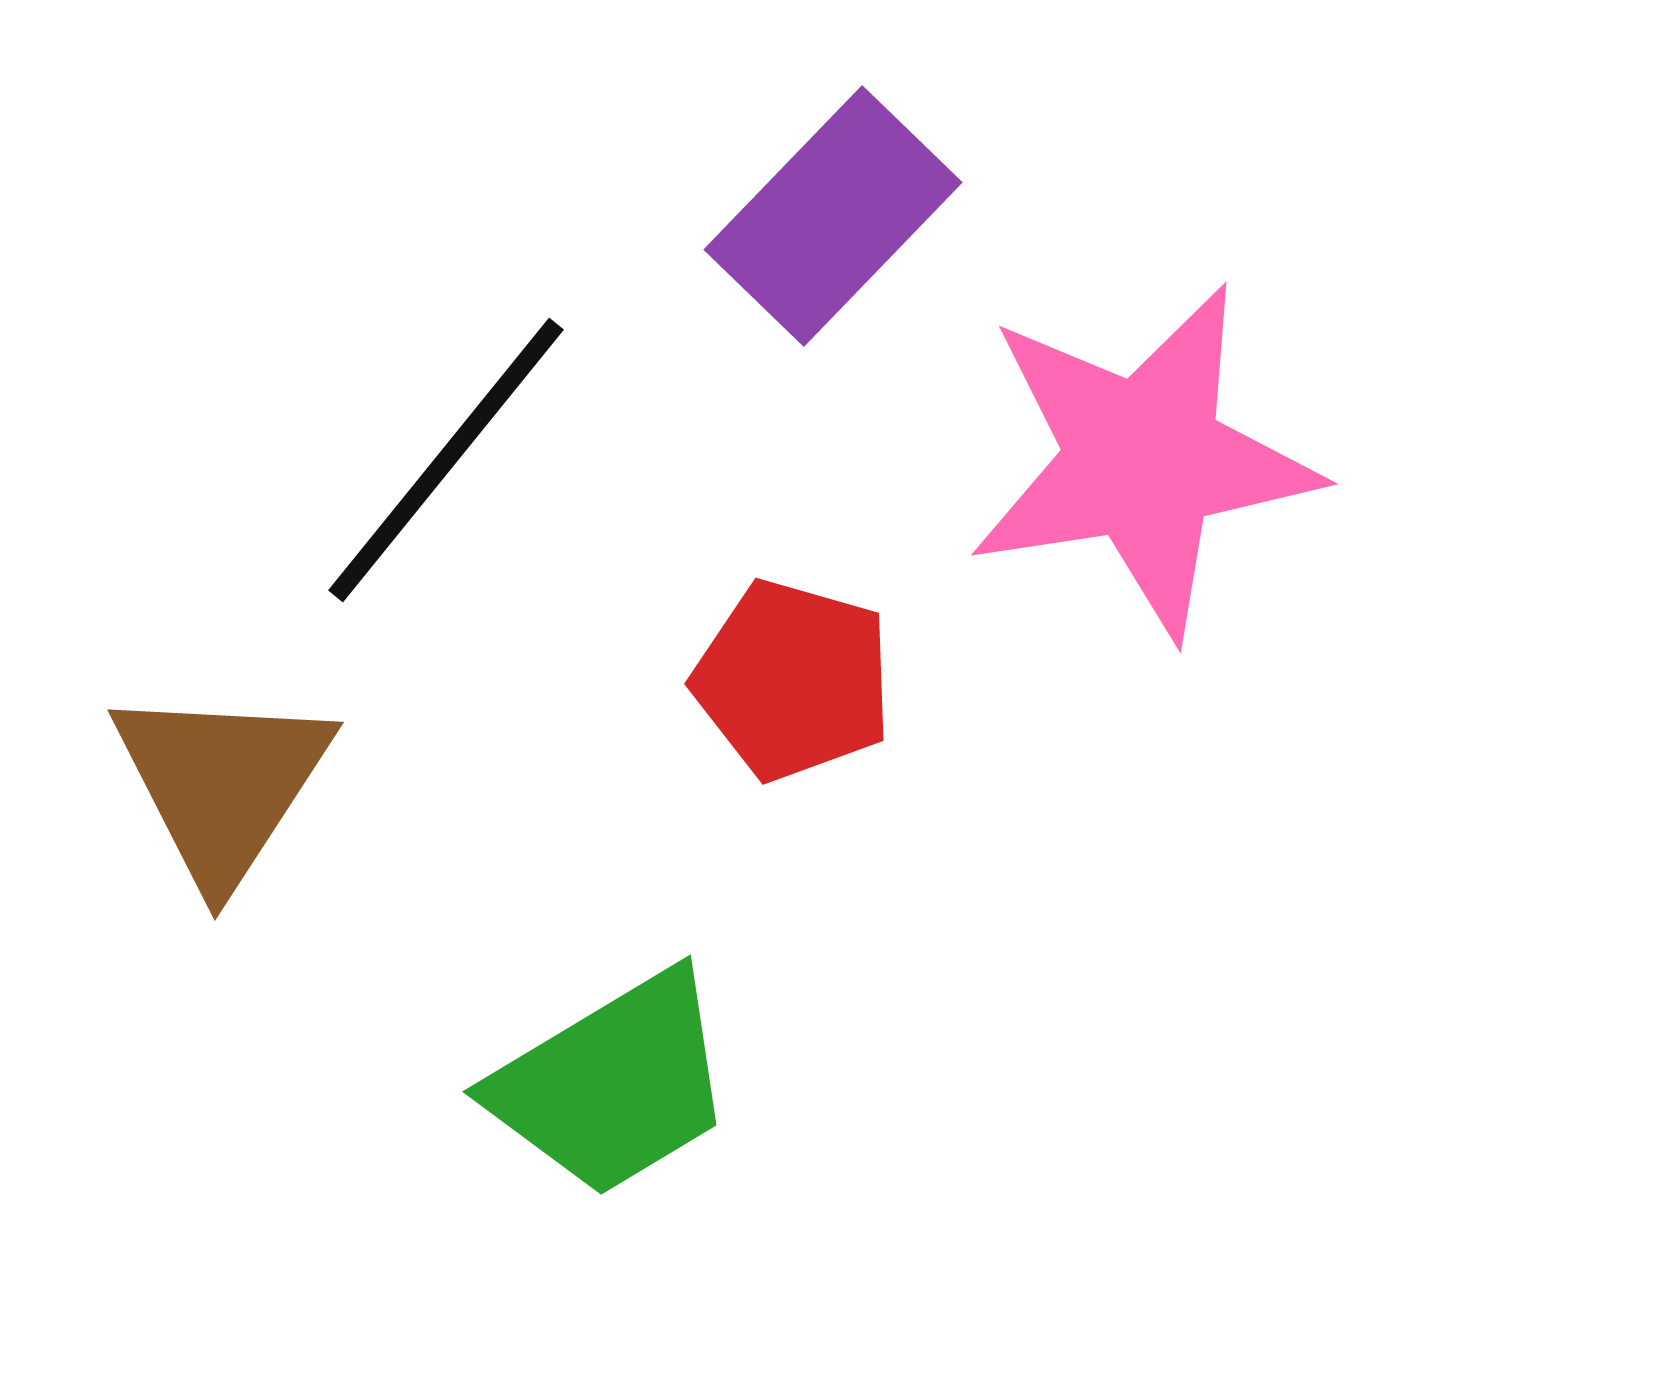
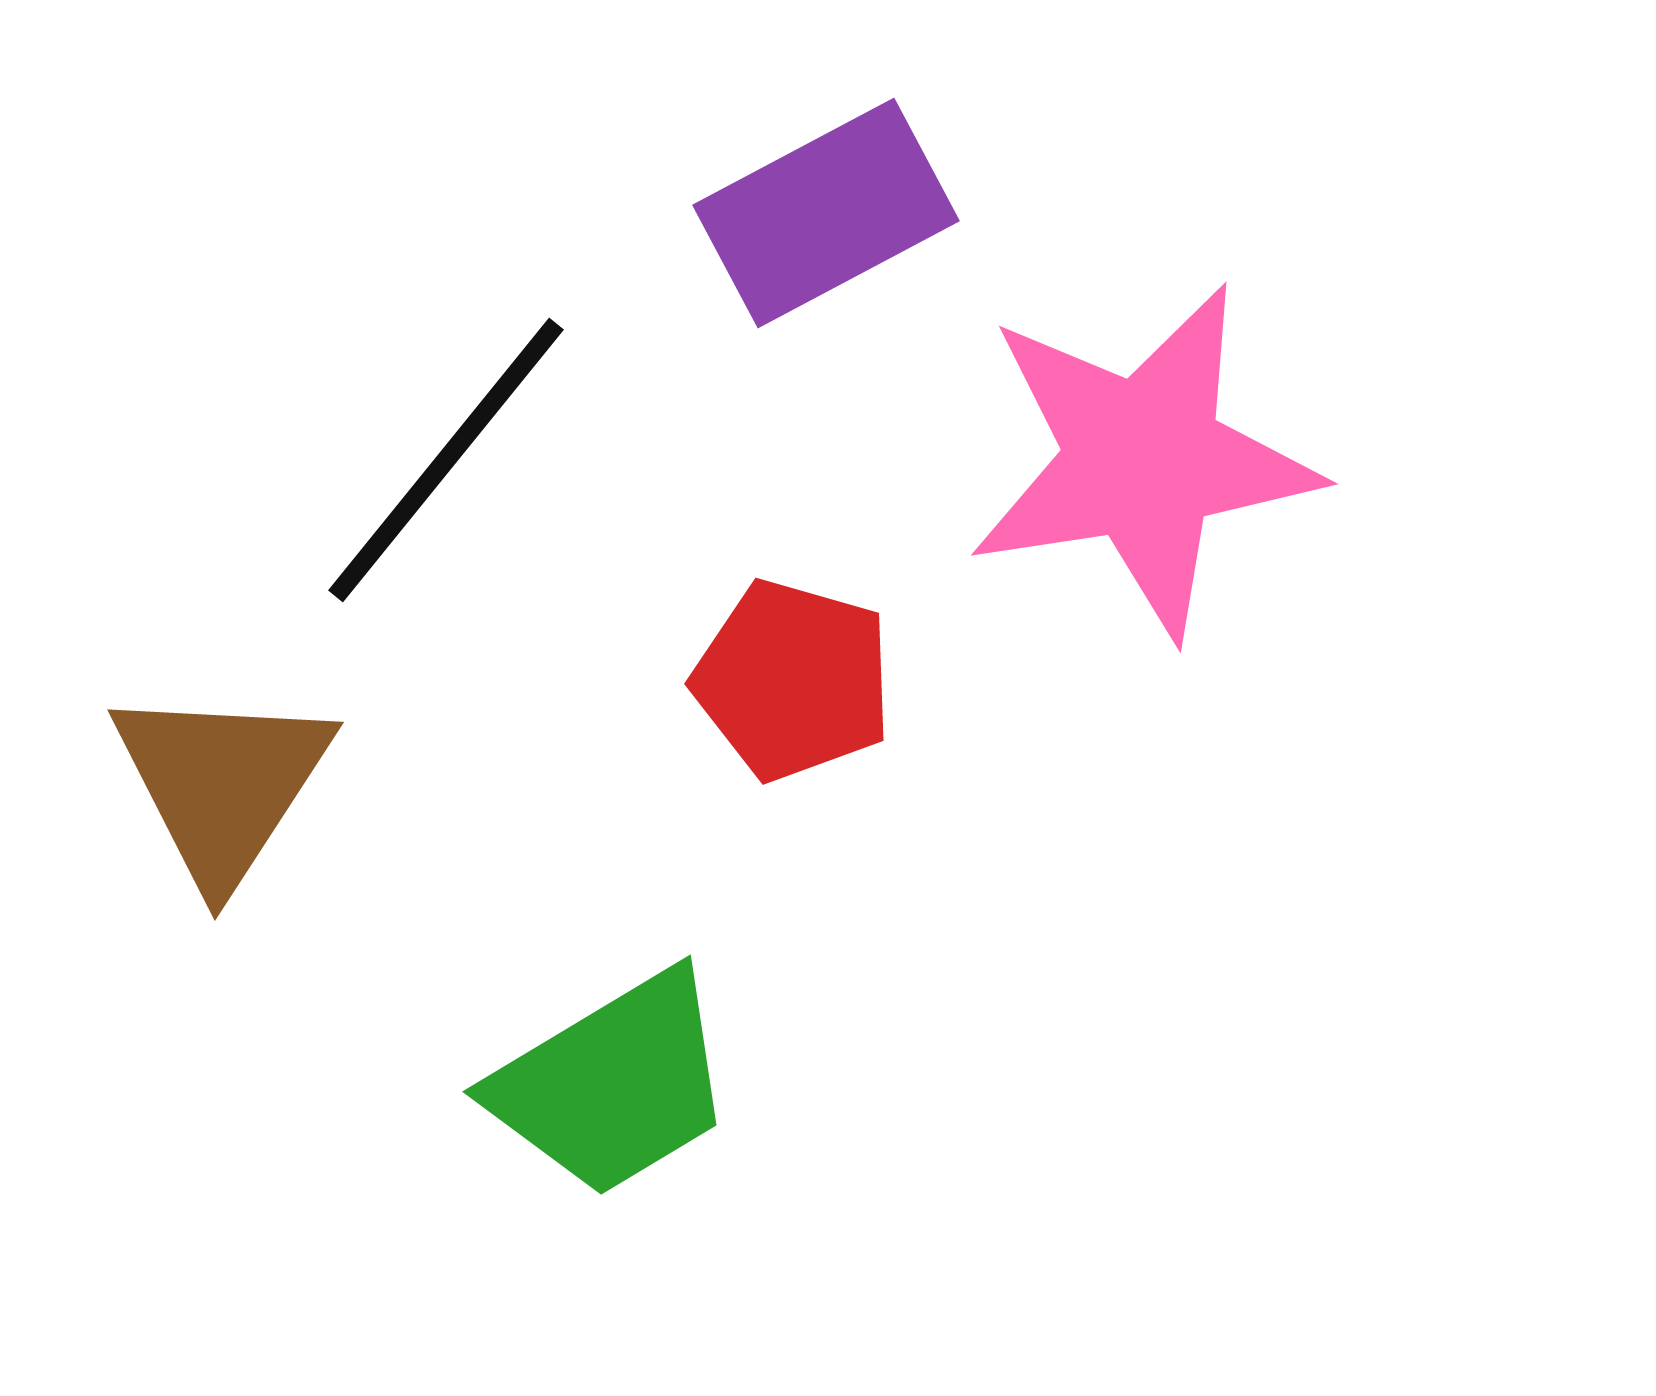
purple rectangle: moved 7 px left, 3 px up; rotated 18 degrees clockwise
